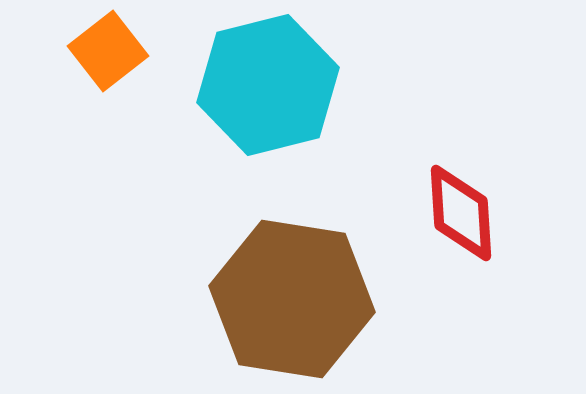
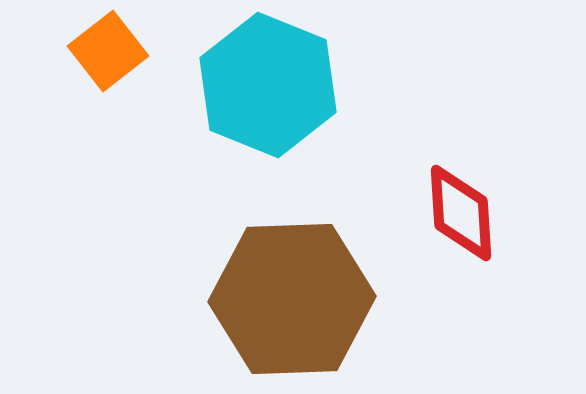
cyan hexagon: rotated 24 degrees counterclockwise
brown hexagon: rotated 11 degrees counterclockwise
